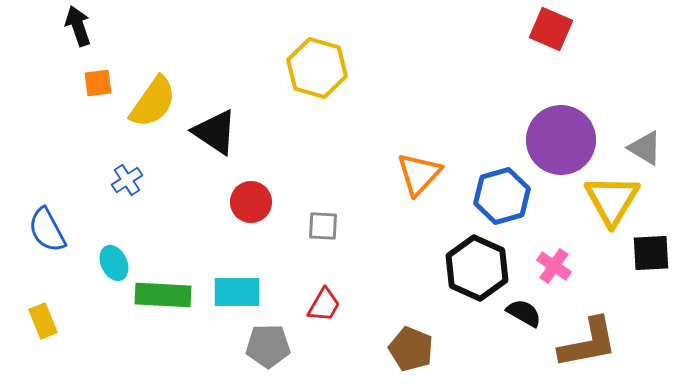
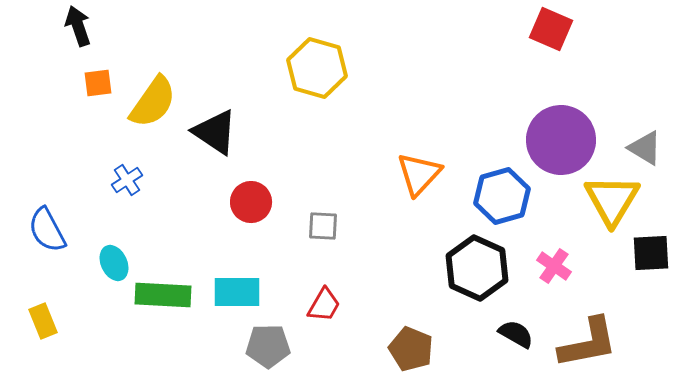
black semicircle: moved 8 px left, 21 px down
